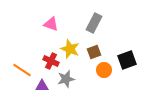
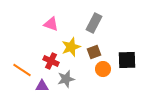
yellow star: moved 1 px right, 2 px up; rotated 30 degrees clockwise
black square: rotated 18 degrees clockwise
orange circle: moved 1 px left, 1 px up
